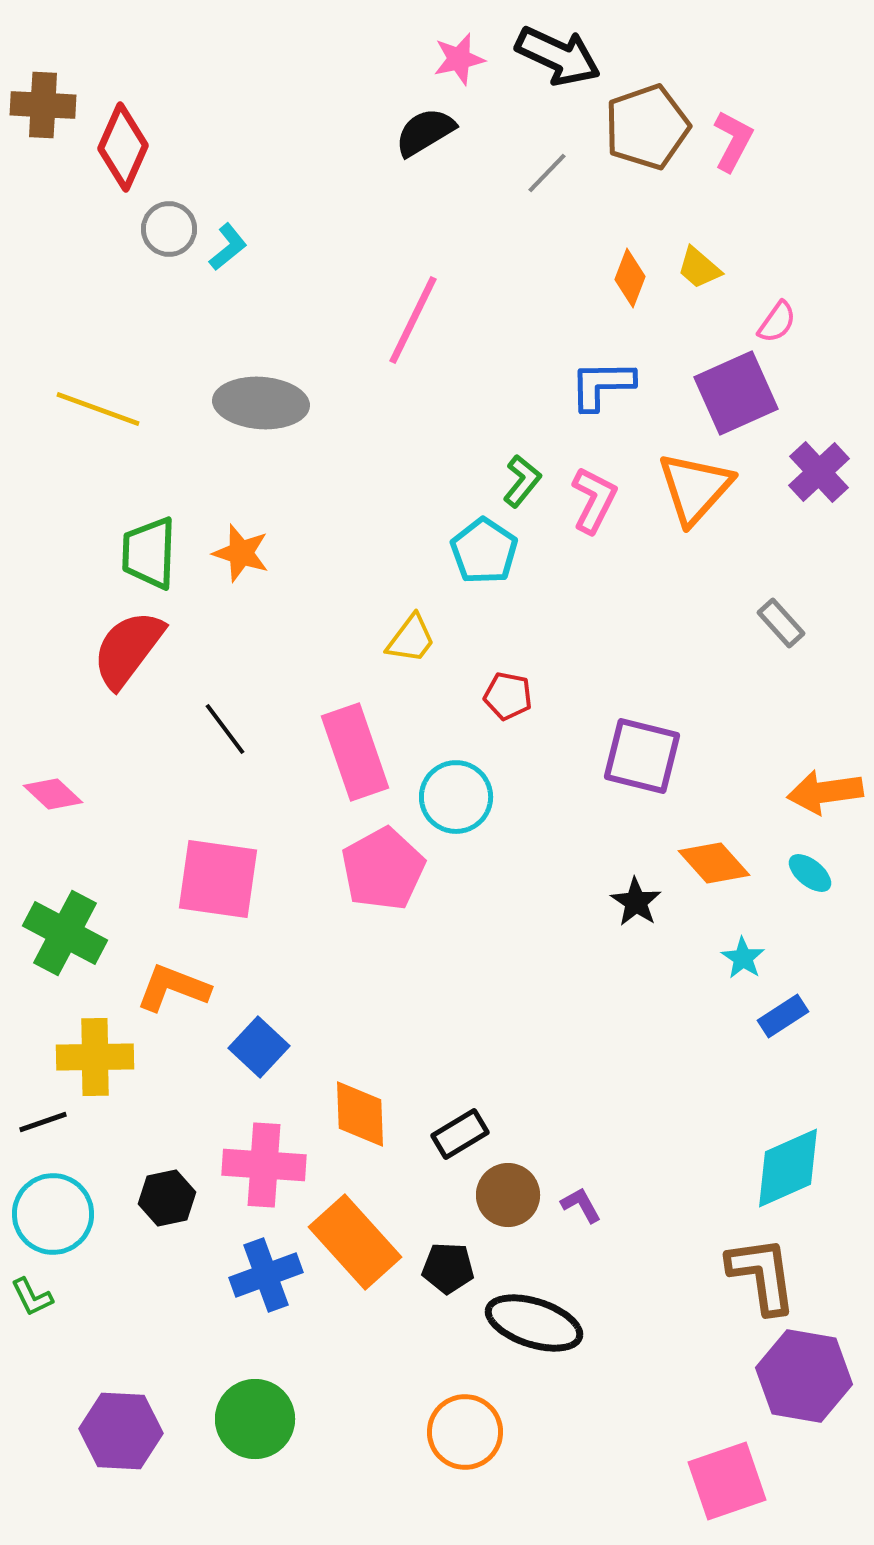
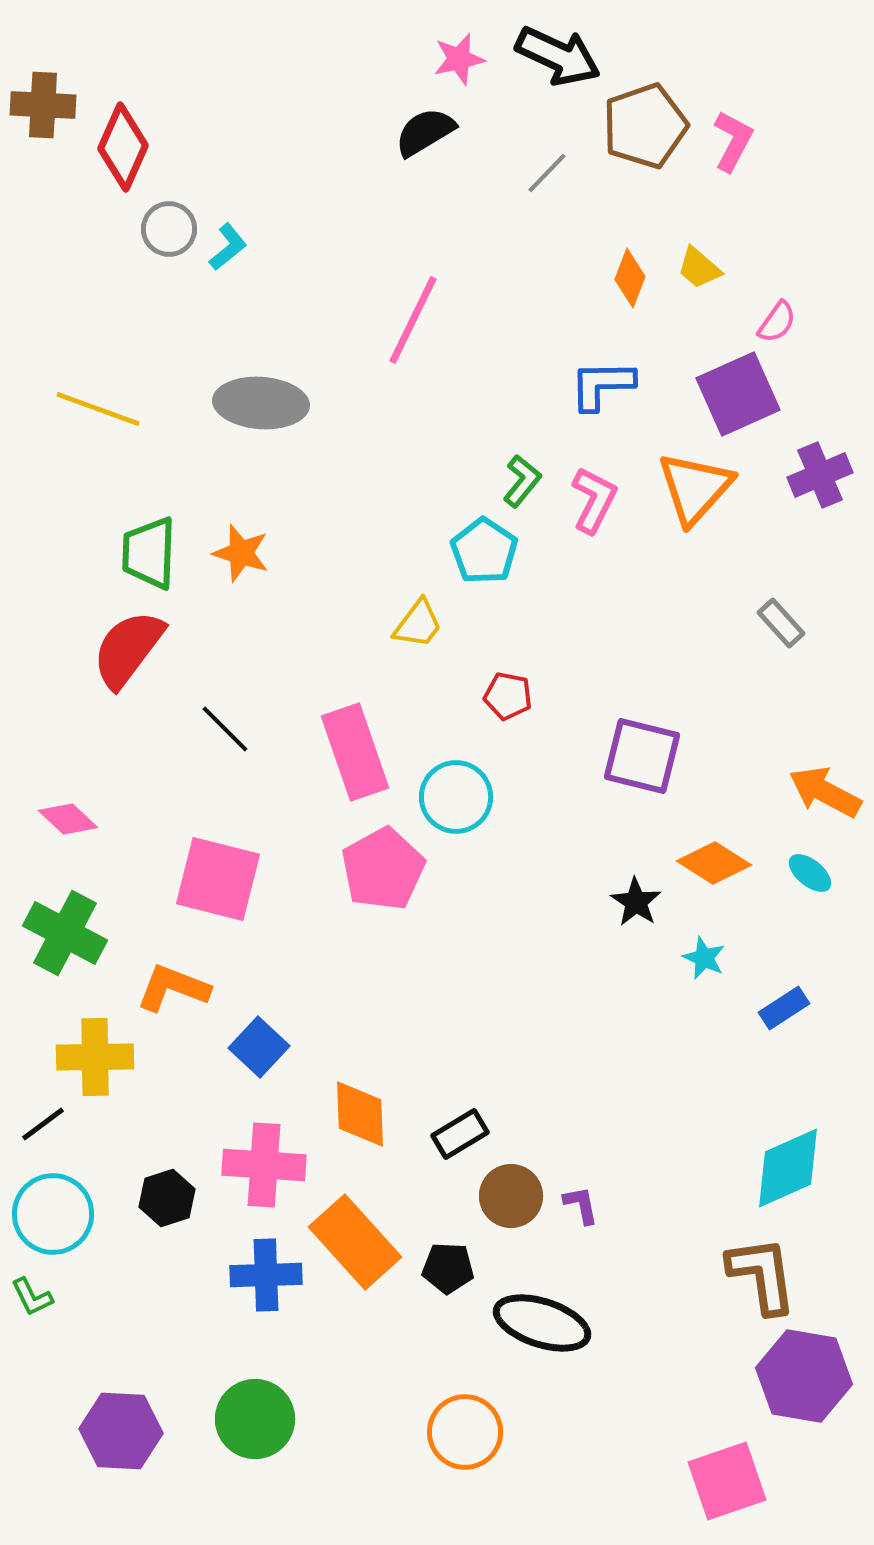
brown pentagon at (647, 127): moved 2 px left, 1 px up
purple square at (736, 393): moved 2 px right, 1 px down
purple cross at (819, 472): moved 1 px right, 3 px down; rotated 20 degrees clockwise
yellow trapezoid at (411, 639): moved 7 px right, 15 px up
black line at (225, 729): rotated 8 degrees counterclockwise
orange arrow at (825, 792): rotated 36 degrees clockwise
pink diamond at (53, 794): moved 15 px right, 25 px down
orange diamond at (714, 863): rotated 16 degrees counterclockwise
pink square at (218, 879): rotated 6 degrees clockwise
cyan star at (743, 958): moved 39 px left; rotated 9 degrees counterclockwise
blue rectangle at (783, 1016): moved 1 px right, 8 px up
black line at (43, 1122): moved 2 px down; rotated 18 degrees counterclockwise
brown circle at (508, 1195): moved 3 px right, 1 px down
black hexagon at (167, 1198): rotated 6 degrees counterclockwise
purple L-shape at (581, 1205): rotated 18 degrees clockwise
blue cross at (266, 1275): rotated 18 degrees clockwise
black ellipse at (534, 1323): moved 8 px right
